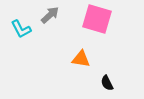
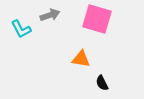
gray arrow: rotated 24 degrees clockwise
black semicircle: moved 5 px left
